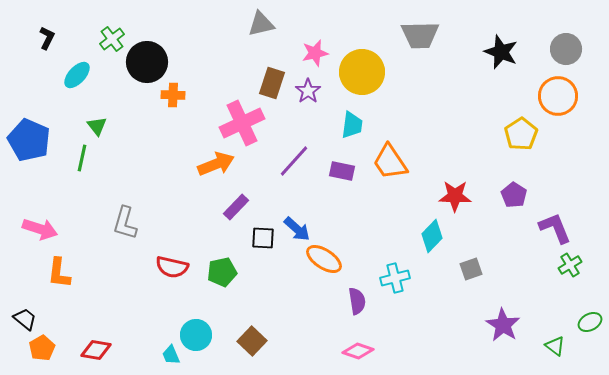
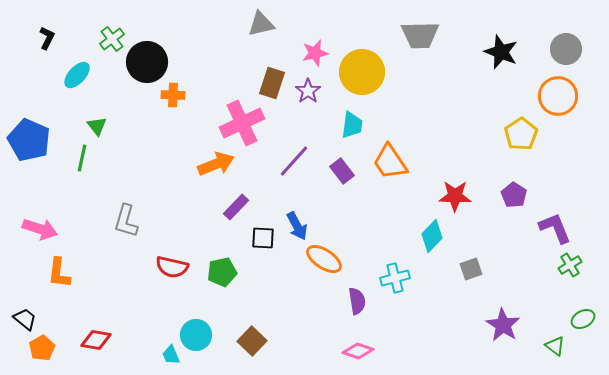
purple rectangle at (342, 171): rotated 40 degrees clockwise
gray L-shape at (125, 223): moved 1 px right, 2 px up
blue arrow at (297, 229): moved 3 px up; rotated 20 degrees clockwise
green ellipse at (590, 322): moved 7 px left, 3 px up
red diamond at (96, 350): moved 10 px up
